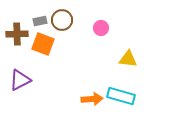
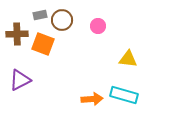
gray rectangle: moved 6 px up
pink circle: moved 3 px left, 2 px up
cyan rectangle: moved 3 px right, 1 px up
